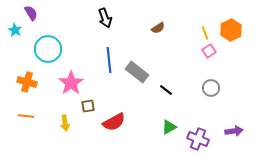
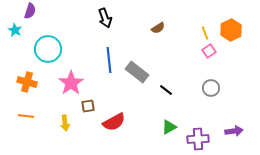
purple semicircle: moved 1 px left, 2 px up; rotated 49 degrees clockwise
purple cross: rotated 25 degrees counterclockwise
